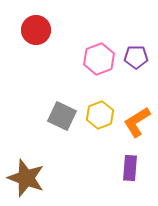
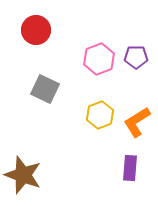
gray square: moved 17 px left, 27 px up
brown star: moved 3 px left, 3 px up
